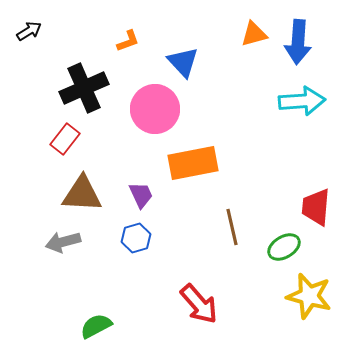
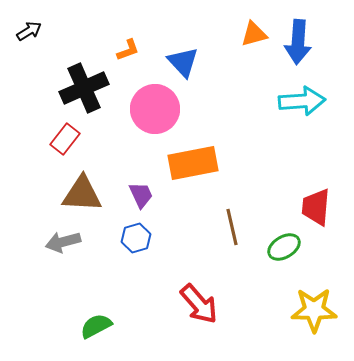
orange L-shape: moved 9 px down
yellow star: moved 5 px right, 14 px down; rotated 15 degrees counterclockwise
